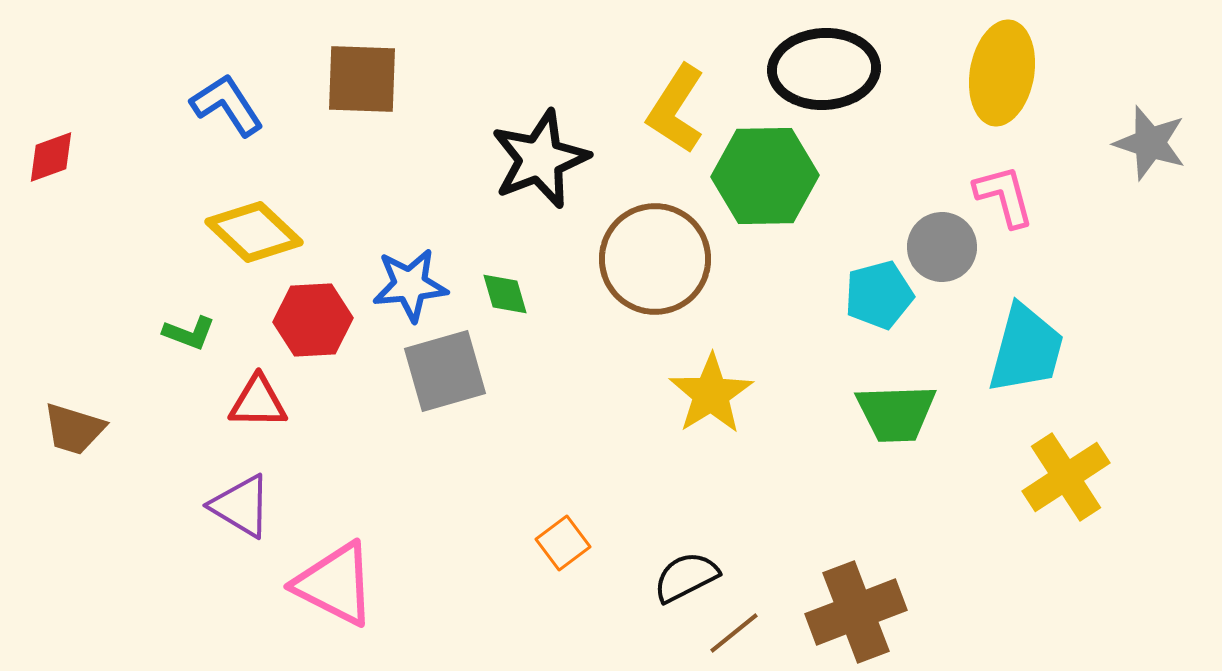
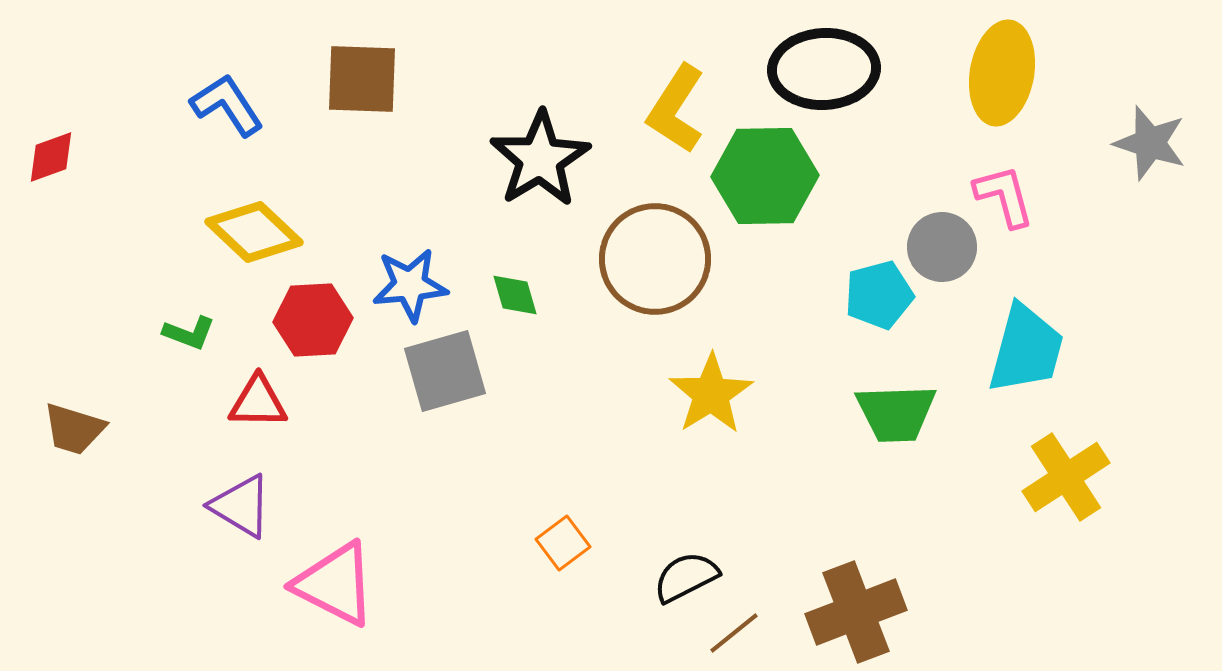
black star: rotated 10 degrees counterclockwise
green diamond: moved 10 px right, 1 px down
